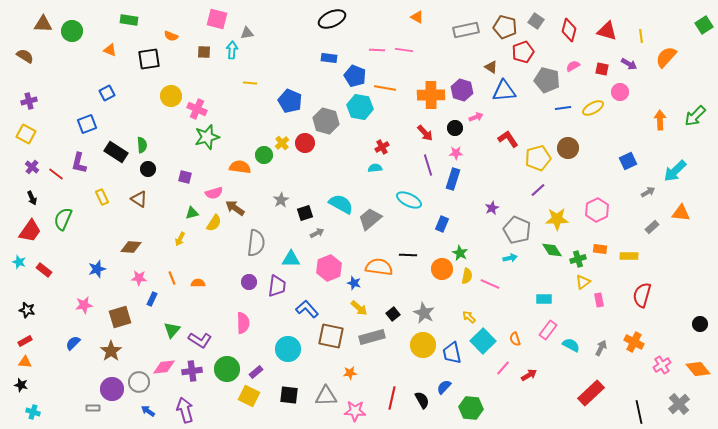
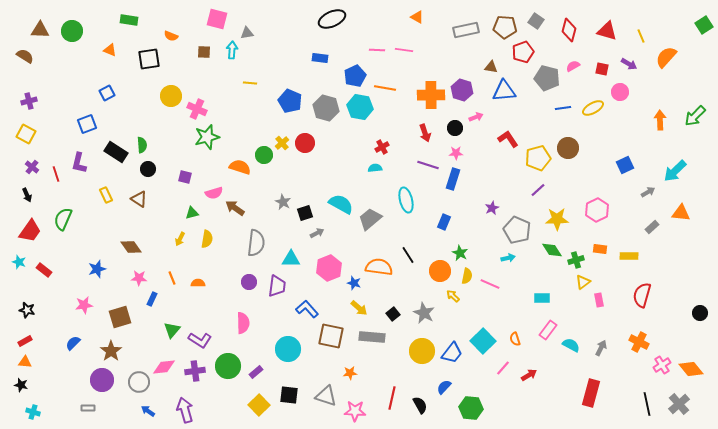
brown triangle at (43, 24): moved 3 px left, 6 px down
brown pentagon at (505, 27): rotated 10 degrees counterclockwise
yellow line at (641, 36): rotated 16 degrees counterclockwise
blue rectangle at (329, 58): moved 9 px left
brown triangle at (491, 67): rotated 24 degrees counterclockwise
blue pentagon at (355, 76): rotated 25 degrees clockwise
gray pentagon at (547, 80): moved 2 px up
gray hexagon at (326, 121): moved 13 px up
red arrow at (425, 133): rotated 24 degrees clockwise
blue square at (628, 161): moved 3 px left, 4 px down
purple line at (428, 165): rotated 55 degrees counterclockwise
orange semicircle at (240, 167): rotated 10 degrees clockwise
red line at (56, 174): rotated 35 degrees clockwise
yellow rectangle at (102, 197): moved 4 px right, 2 px up
black arrow at (32, 198): moved 5 px left, 3 px up
gray star at (281, 200): moved 2 px right, 2 px down; rotated 14 degrees counterclockwise
cyan ellipse at (409, 200): moved 3 px left; rotated 50 degrees clockwise
yellow semicircle at (214, 223): moved 7 px left, 16 px down; rotated 24 degrees counterclockwise
blue rectangle at (442, 224): moved 2 px right, 2 px up
brown diamond at (131, 247): rotated 50 degrees clockwise
black line at (408, 255): rotated 54 degrees clockwise
cyan arrow at (510, 258): moved 2 px left
green cross at (578, 259): moved 2 px left, 1 px down
orange circle at (442, 269): moved 2 px left, 2 px down
cyan rectangle at (544, 299): moved 2 px left, 1 px up
yellow arrow at (469, 317): moved 16 px left, 21 px up
black circle at (700, 324): moved 11 px up
gray rectangle at (372, 337): rotated 20 degrees clockwise
orange cross at (634, 342): moved 5 px right
yellow circle at (423, 345): moved 1 px left, 6 px down
blue trapezoid at (452, 353): rotated 130 degrees counterclockwise
green circle at (227, 369): moved 1 px right, 3 px up
orange diamond at (698, 369): moved 7 px left
purple cross at (192, 371): moved 3 px right
purple circle at (112, 389): moved 10 px left, 9 px up
red rectangle at (591, 393): rotated 32 degrees counterclockwise
yellow square at (249, 396): moved 10 px right, 9 px down; rotated 20 degrees clockwise
gray triangle at (326, 396): rotated 20 degrees clockwise
black semicircle at (422, 400): moved 2 px left, 5 px down
gray rectangle at (93, 408): moved 5 px left
black line at (639, 412): moved 8 px right, 8 px up
